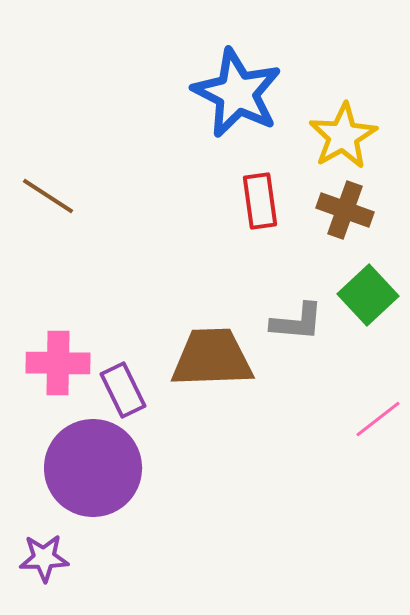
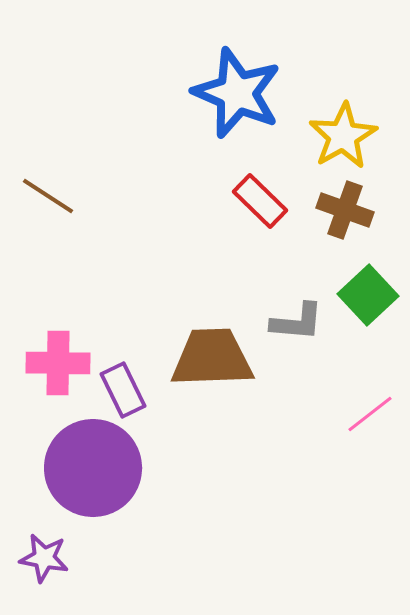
blue star: rotated 4 degrees counterclockwise
red rectangle: rotated 38 degrees counterclockwise
pink line: moved 8 px left, 5 px up
purple star: rotated 12 degrees clockwise
